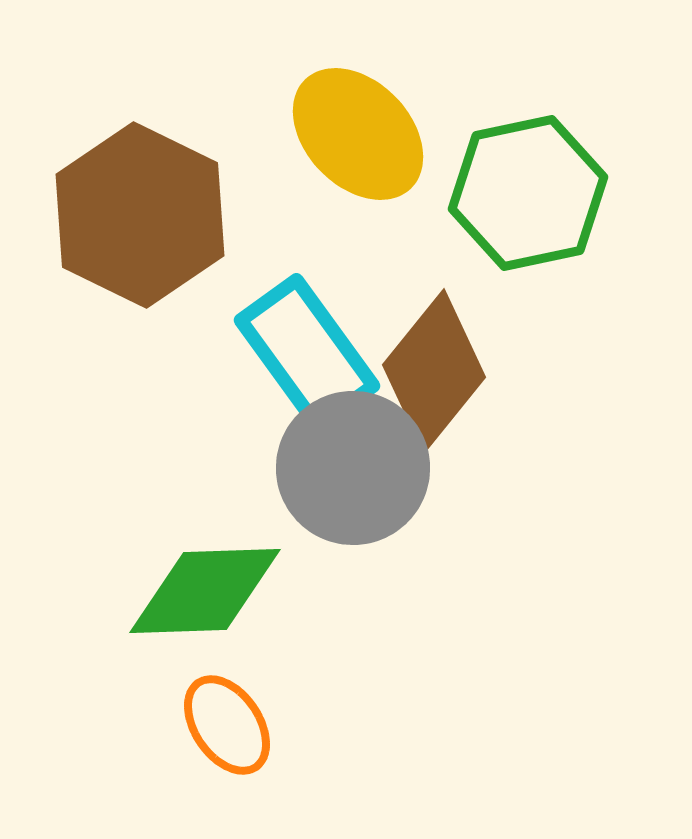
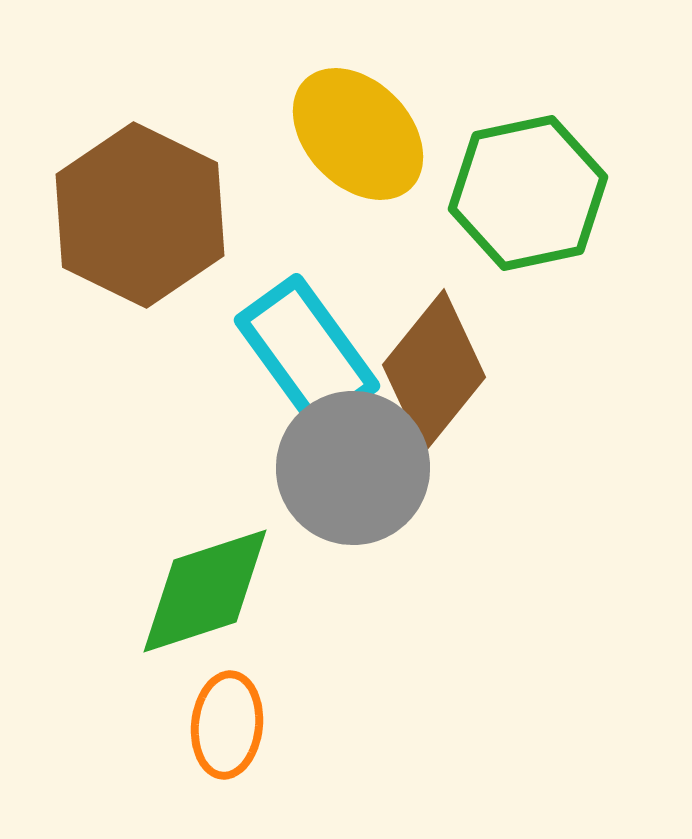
green diamond: rotated 16 degrees counterclockwise
orange ellipse: rotated 40 degrees clockwise
